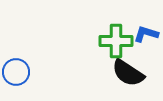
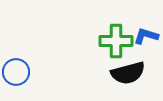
blue L-shape: moved 2 px down
black semicircle: rotated 48 degrees counterclockwise
